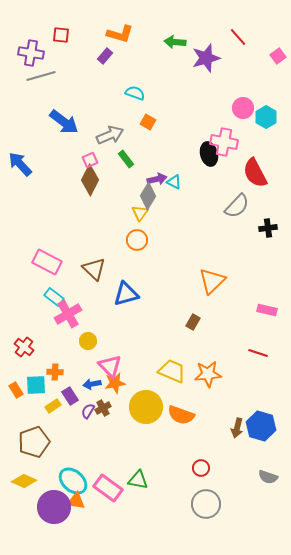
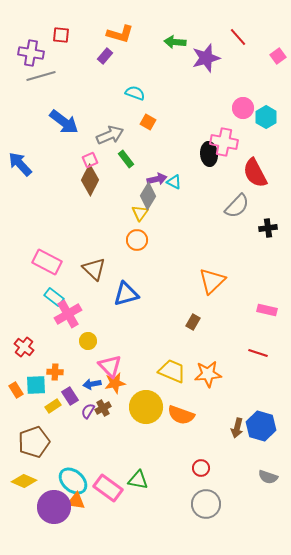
black ellipse at (209, 154): rotated 10 degrees clockwise
